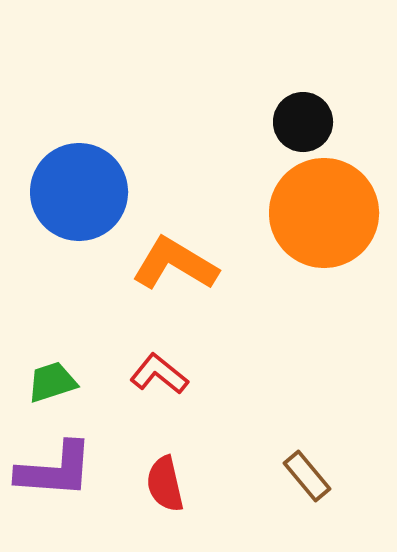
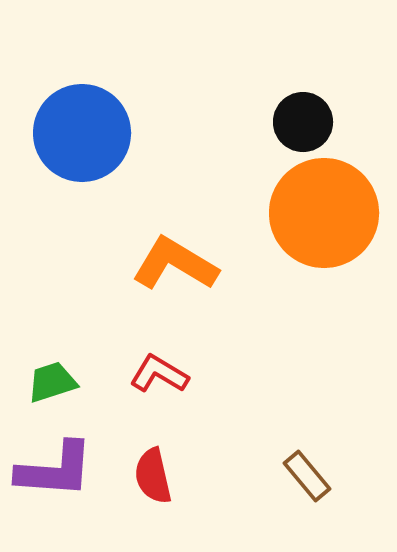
blue circle: moved 3 px right, 59 px up
red L-shape: rotated 8 degrees counterclockwise
red semicircle: moved 12 px left, 8 px up
